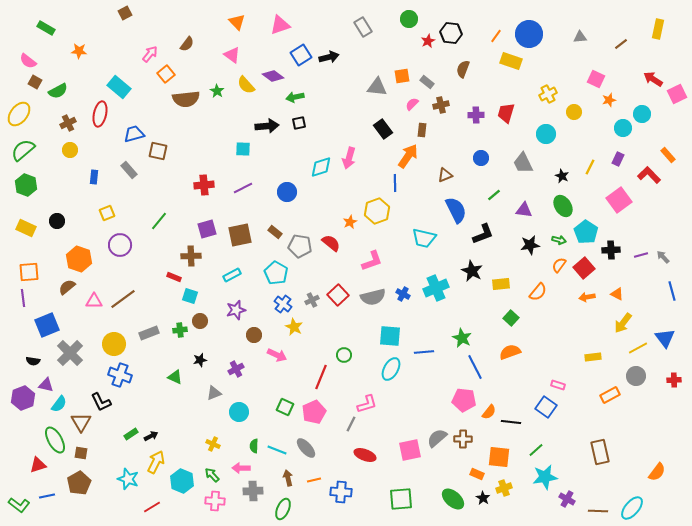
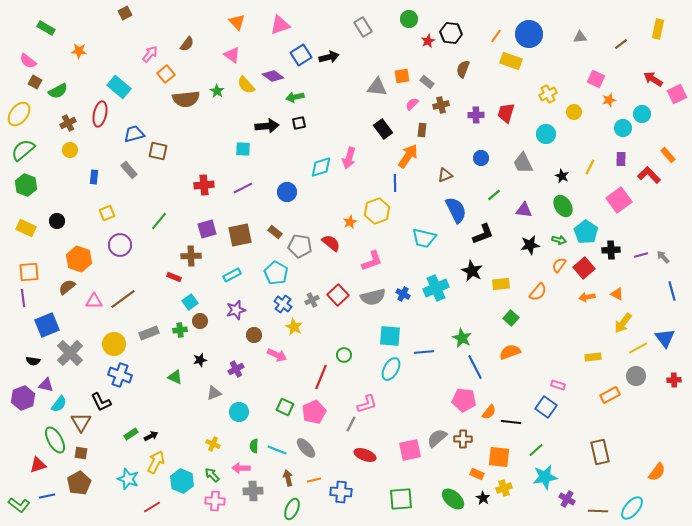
purple rectangle at (618, 159): moved 3 px right; rotated 24 degrees counterclockwise
cyan square at (190, 296): moved 6 px down; rotated 35 degrees clockwise
green ellipse at (283, 509): moved 9 px right
